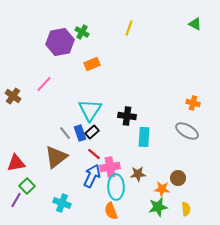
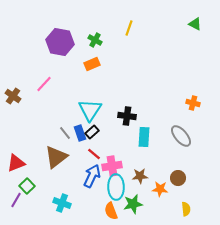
green cross: moved 13 px right, 8 px down
purple hexagon: rotated 20 degrees clockwise
gray ellipse: moved 6 px left, 5 px down; rotated 20 degrees clockwise
red triangle: rotated 12 degrees counterclockwise
pink cross: moved 2 px right, 1 px up
brown star: moved 2 px right, 2 px down
orange star: moved 2 px left
green star: moved 25 px left, 3 px up
